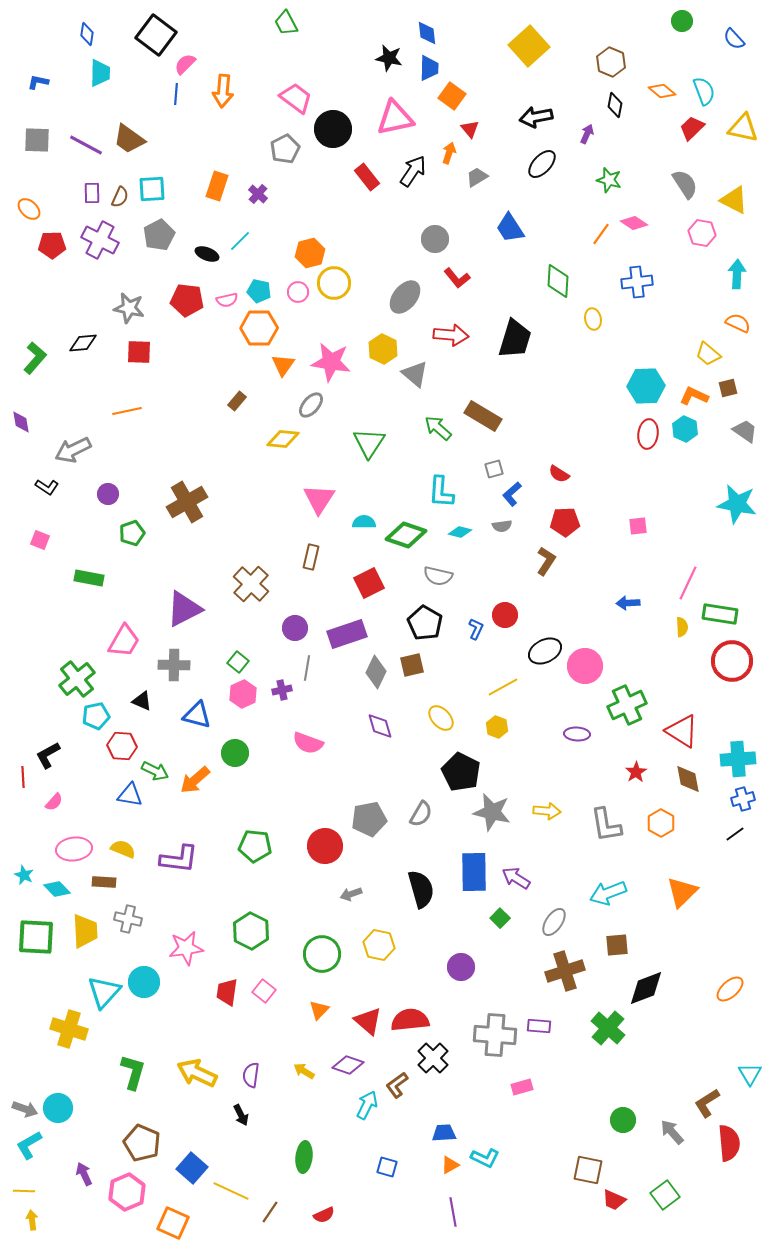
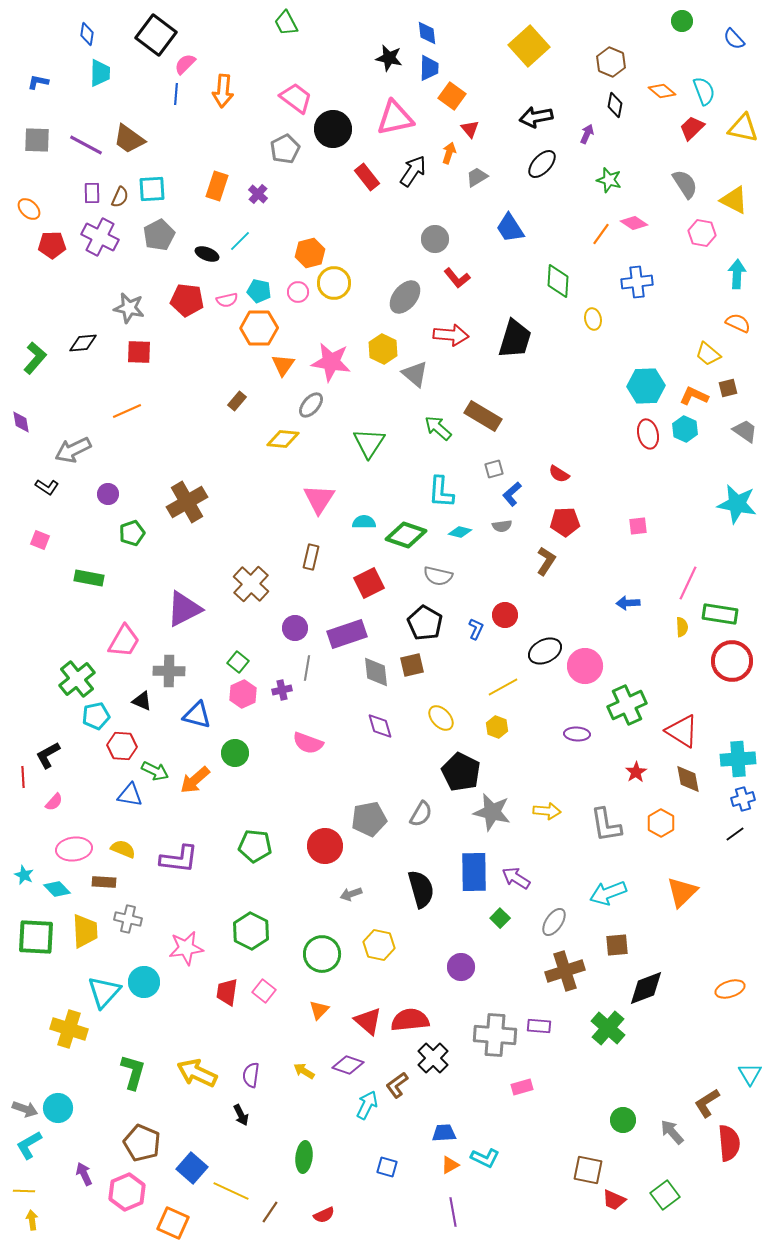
purple cross at (100, 240): moved 3 px up
orange line at (127, 411): rotated 12 degrees counterclockwise
red ellipse at (648, 434): rotated 20 degrees counterclockwise
gray cross at (174, 665): moved 5 px left, 6 px down
gray diamond at (376, 672): rotated 32 degrees counterclockwise
orange ellipse at (730, 989): rotated 24 degrees clockwise
